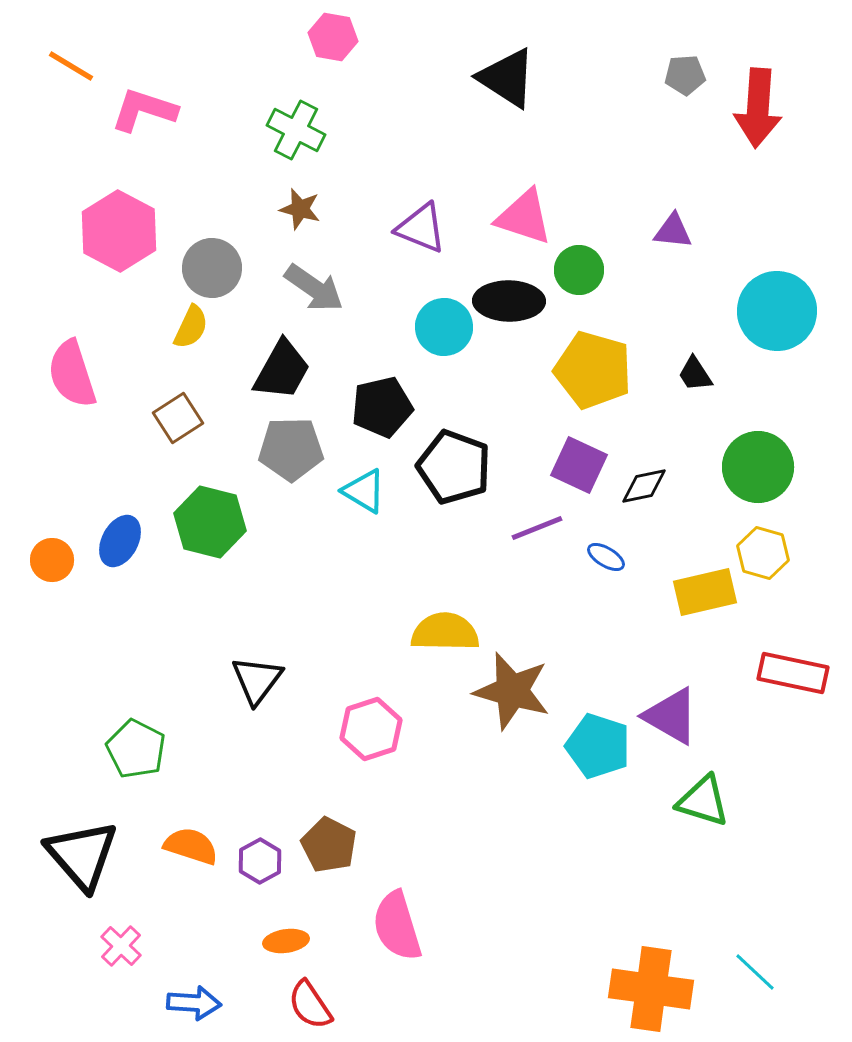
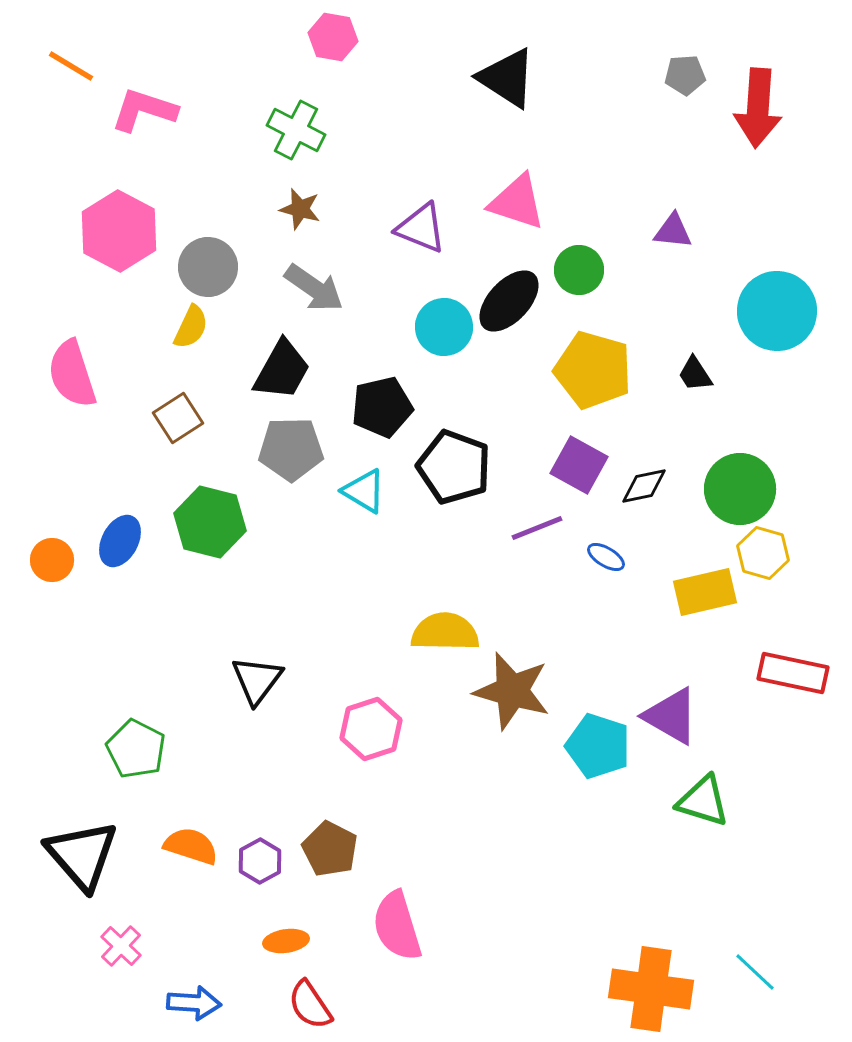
pink triangle at (524, 217): moved 7 px left, 15 px up
gray circle at (212, 268): moved 4 px left, 1 px up
black ellipse at (509, 301): rotated 48 degrees counterclockwise
purple square at (579, 465): rotated 4 degrees clockwise
green circle at (758, 467): moved 18 px left, 22 px down
brown pentagon at (329, 845): moved 1 px right, 4 px down
